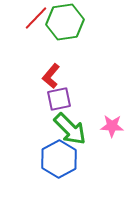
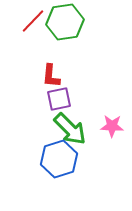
red line: moved 3 px left, 3 px down
red L-shape: rotated 35 degrees counterclockwise
blue hexagon: rotated 12 degrees clockwise
